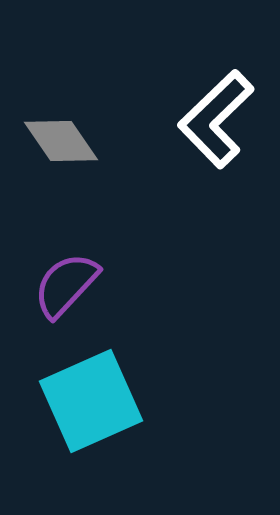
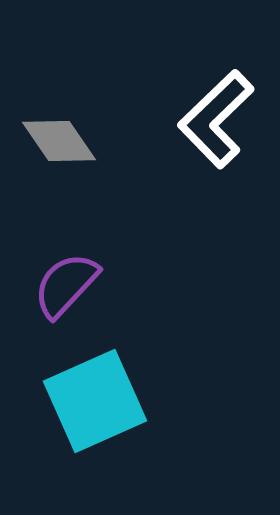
gray diamond: moved 2 px left
cyan square: moved 4 px right
